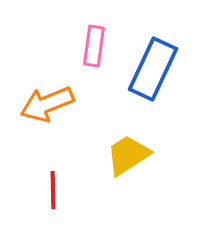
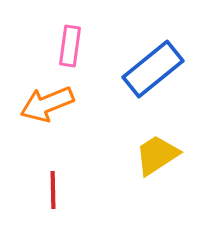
pink rectangle: moved 24 px left
blue rectangle: rotated 26 degrees clockwise
yellow trapezoid: moved 29 px right
